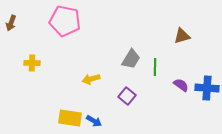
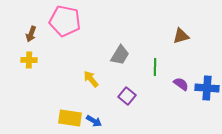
brown arrow: moved 20 px right, 11 px down
brown triangle: moved 1 px left
gray trapezoid: moved 11 px left, 4 px up
yellow cross: moved 3 px left, 3 px up
yellow arrow: rotated 66 degrees clockwise
purple semicircle: moved 1 px up
